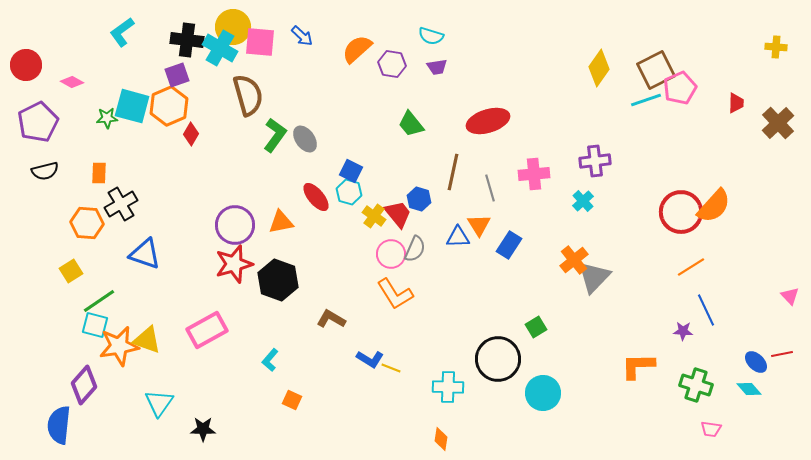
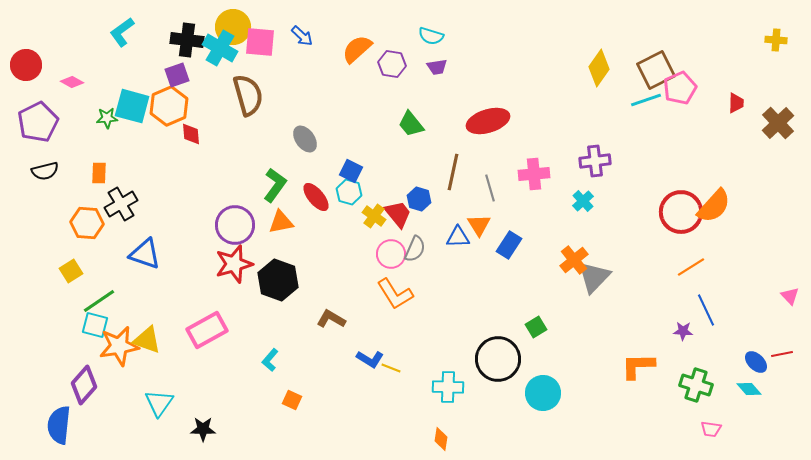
yellow cross at (776, 47): moved 7 px up
red diamond at (191, 134): rotated 35 degrees counterclockwise
green L-shape at (275, 135): moved 50 px down
